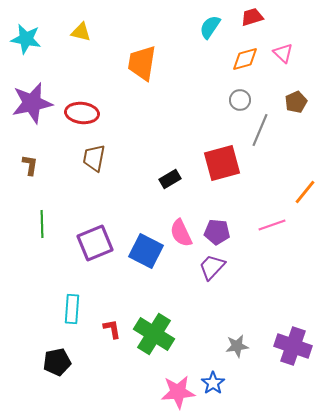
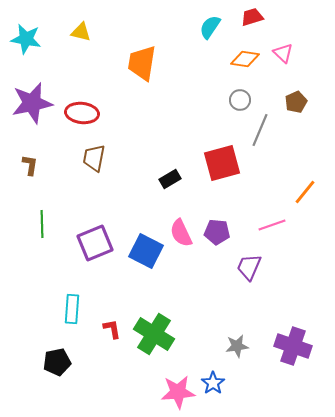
orange diamond: rotated 24 degrees clockwise
purple trapezoid: moved 37 px right; rotated 20 degrees counterclockwise
